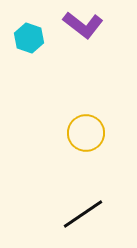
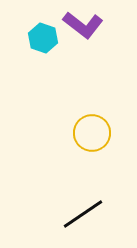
cyan hexagon: moved 14 px right
yellow circle: moved 6 px right
